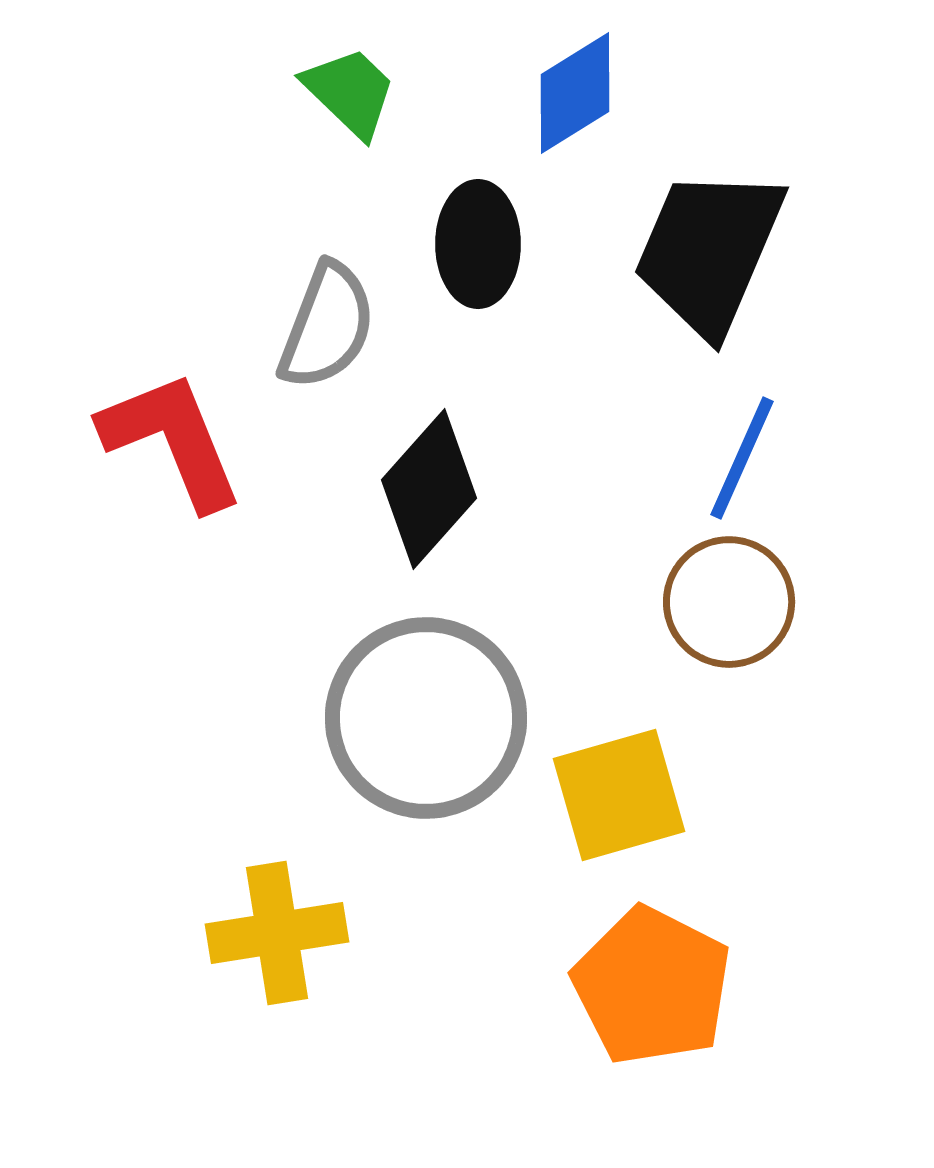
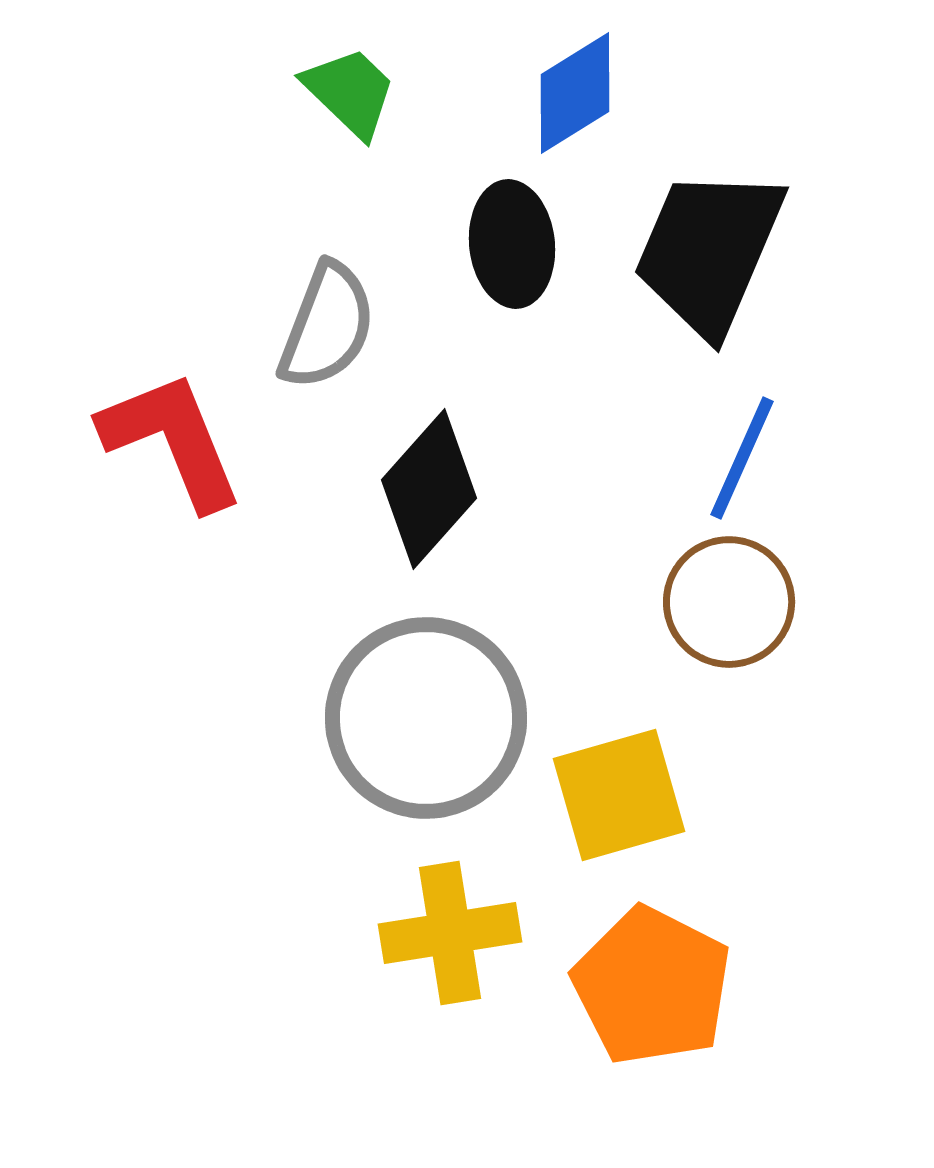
black ellipse: moved 34 px right; rotated 6 degrees counterclockwise
yellow cross: moved 173 px right
